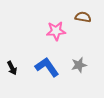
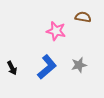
pink star: rotated 18 degrees clockwise
blue L-shape: rotated 85 degrees clockwise
